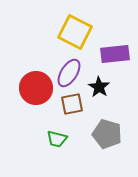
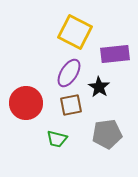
red circle: moved 10 px left, 15 px down
brown square: moved 1 px left, 1 px down
gray pentagon: rotated 24 degrees counterclockwise
